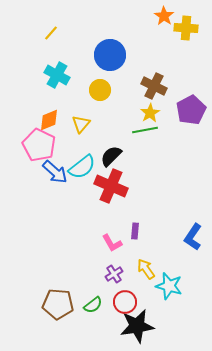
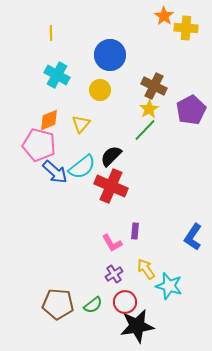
yellow line: rotated 42 degrees counterclockwise
yellow star: moved 1 px left, 4 px up
green line: rotated 35 degrees counterclockwise
pink pentagon: rotated 12 degrees counterclockwise
